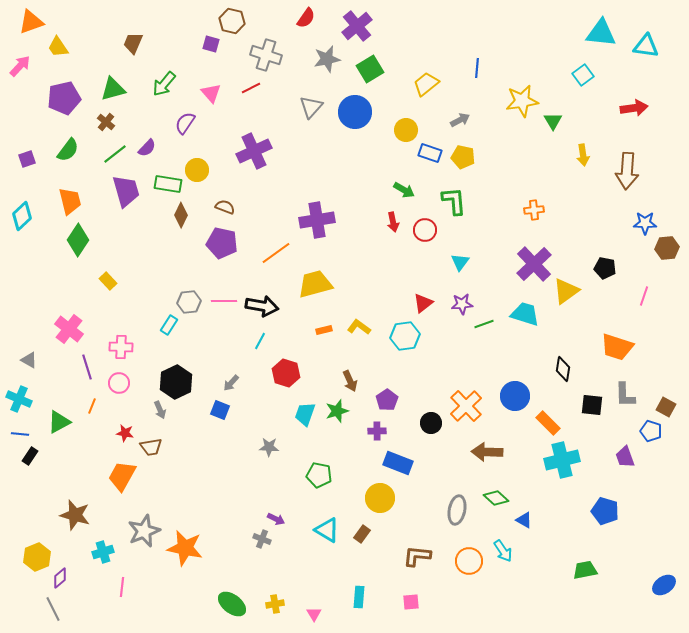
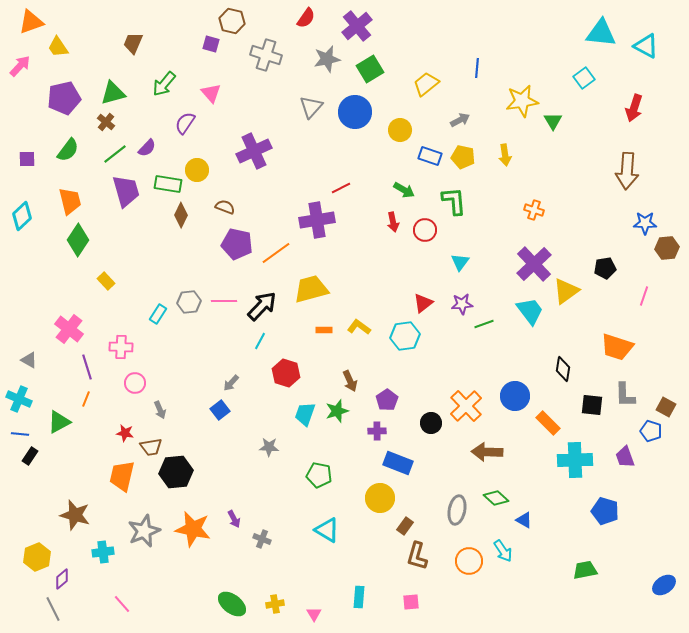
cyan triangle at (646, 46): rotated 20 degrees clockwise
cyan square at (583, 75): moved 1 px right, 3 px down
red line at (251, 88): moved 90 px right, 100 px down
green triangle at (113, 89): moved 4 px down
red arrow at (634, 108): rotated 116 degrees clockwise
yellow circle at (406, 130): moved 6 px left
blue rectangle at (430, 153): moved 3 px down
yellow arrow at (583, 155): moved 78 px left
purple square at (27, 159): rotated 18 degrees clockwise
orange cross at (534, 210): rotated 24 degrees clockwise
purple pentagon at (222, 243): moved 15 px right, 1 px down
black pentagon at (605, 268): rotated 20 degrees counterclockwise
yellow rectangle at (108, 281): moved 2 px left
yellow trapezoid at (315, 284): moved 4 px left, 5 px down
black arrow at (262, 306): rotated 56 degrees counterclockwise
cyan trapezoid at (525, 314): moved 5 px right, 3 px up; rotated 36 degrees clockwise
cyan rectangle at (169, 325): moved 11 px left, 11 px up
orange rectangle at (324, 330): rotated 14 degrees clockwise
black hexagon at (176, 382): moved 90 px down; rotated 20 degrees clockwise
pink circle at (119, 383): moved 16 px right
orange line at (92, 406): moved 6 px left, 7 px up
blue square at (220, 410): rotated 30 degrees clockwise
cyan cross at (562, 460): moved 13 px right; rotated 12 degrees clockwise
orange trapezoid at (122, 476): rotated 16 degrees counterclockwise
purple arrow at (276, 519): moved 42 px left; rotated 36 degrees clockwise
brown rectangle at (362, 534): moved 43 px right, 8 px up
orange star at (185, 548): moved 8 px right, 19 px up
cyan cross at (103, 552): rotated 10 degrees clockwise
brown L-shape at (417, 556): rotated 80 degrees counterclockwise
purple diamond at (60, 578): moved 2 px right, 1 px down
pink line at (122, 587): moved 17 px down; rotated 48 degrees counterclockwise
